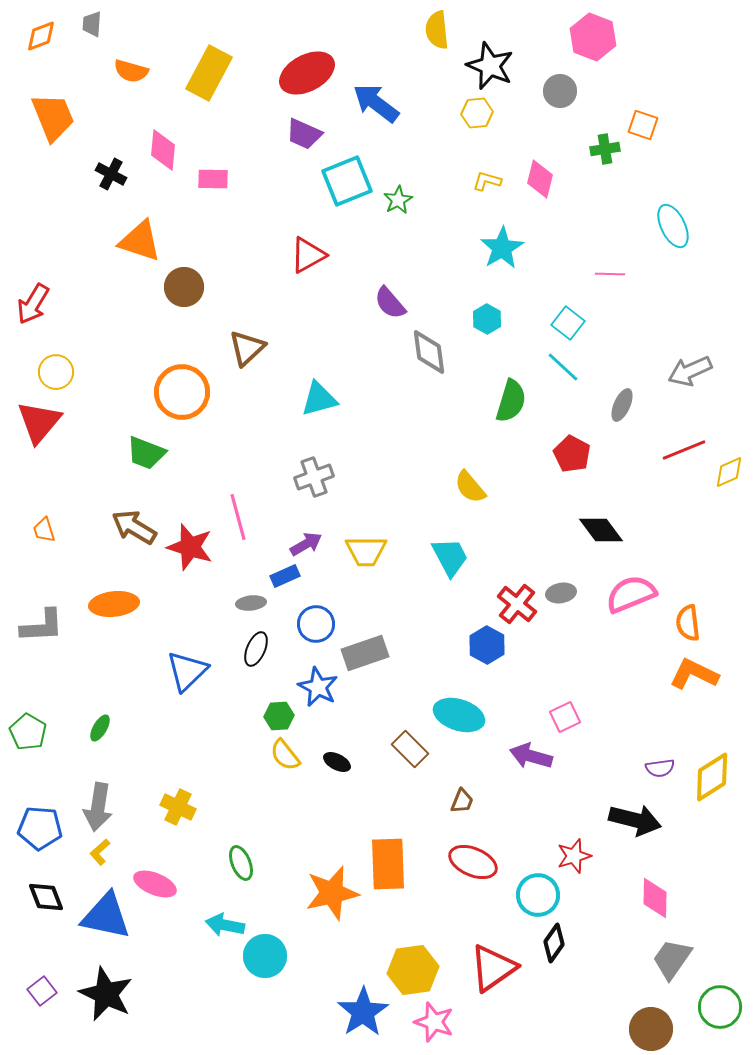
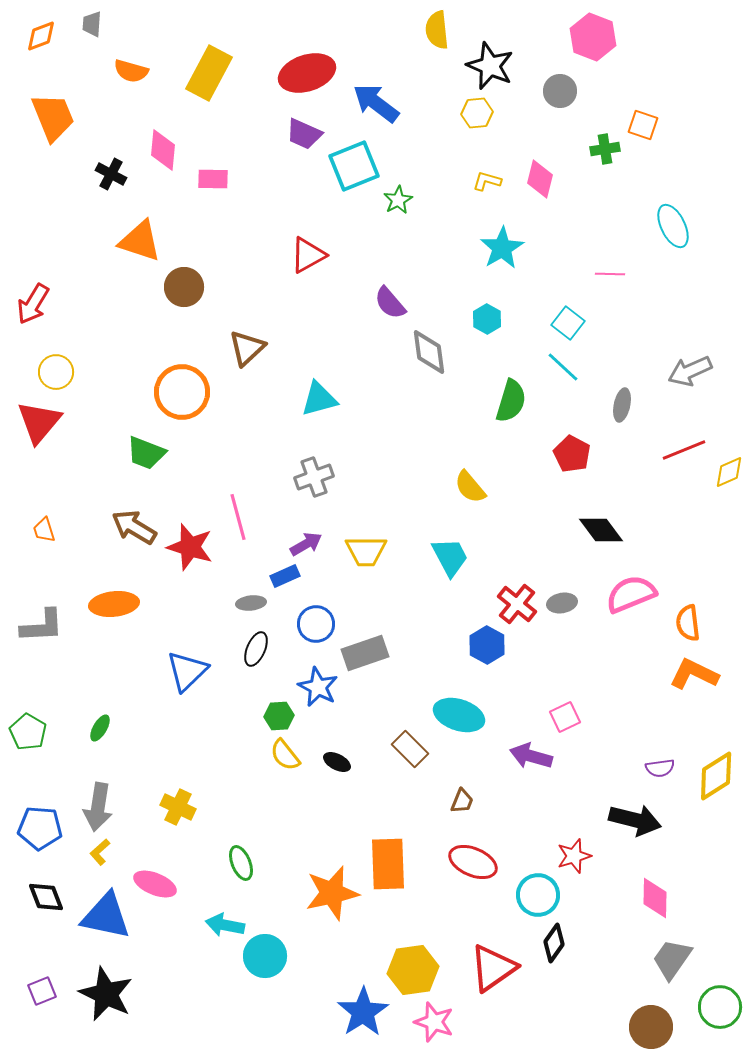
red ellipse at (307, 73): rotated 10 degrees clockwise
cyan square at (347, 181): moved 7 px right, 15 px up
gray ellipse at (622, 405): rotated 12 degrees counterclockwise
gray ellipse at (561, 593): moved 1 px right, 10 px down
yellow diamond at (712, 777): moved 4 px right, 1 px up
purple square at (42, 991): rotated 16 degrees clockwise
brown circle at (651, 1029): moved 2 px up
